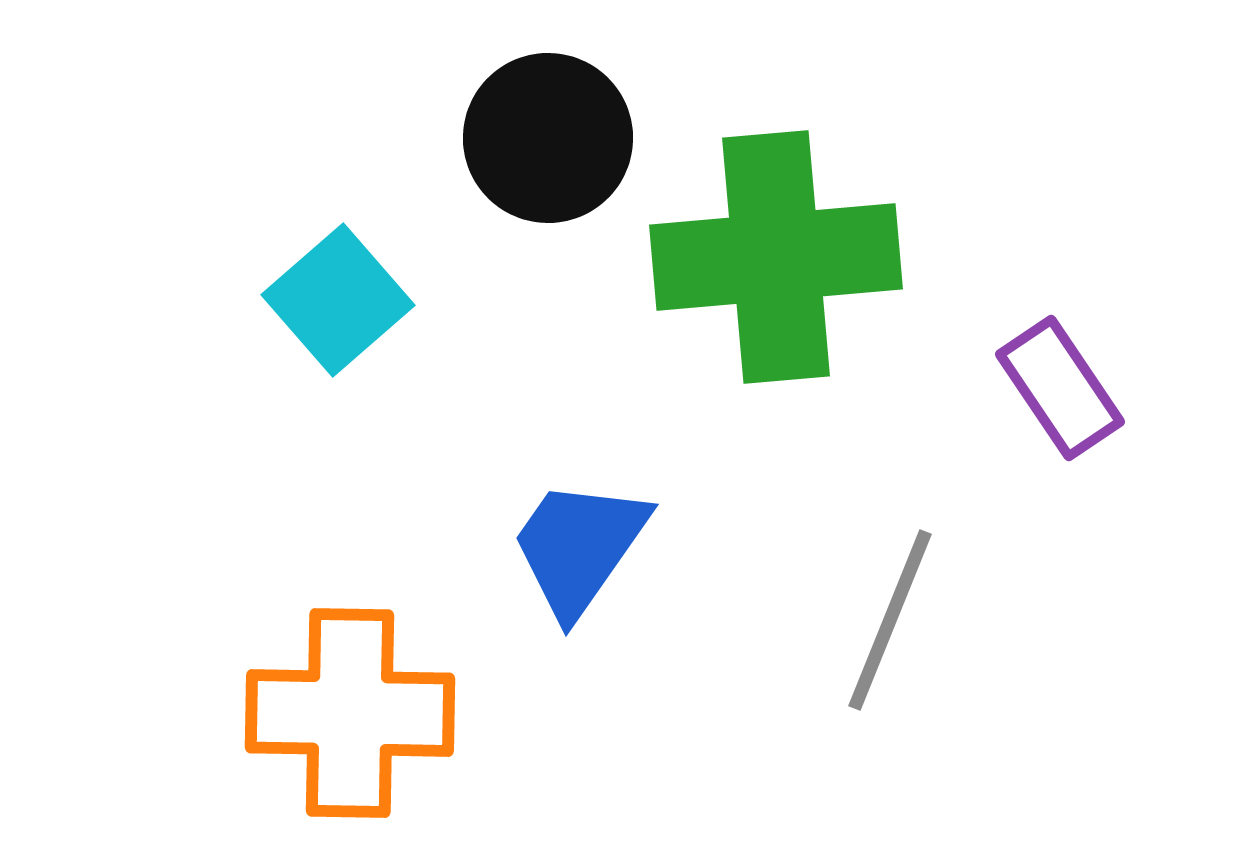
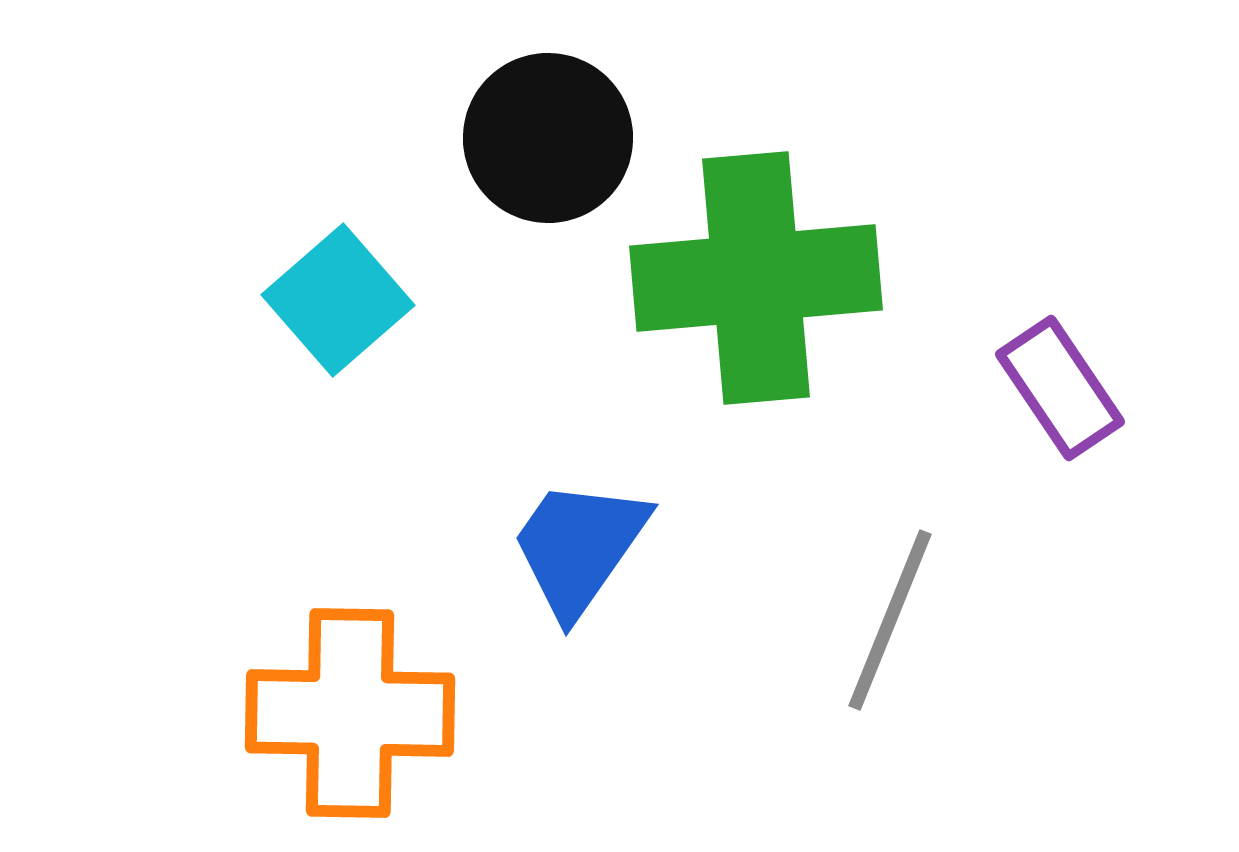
green cross: moved 20 px left, 21 px down
